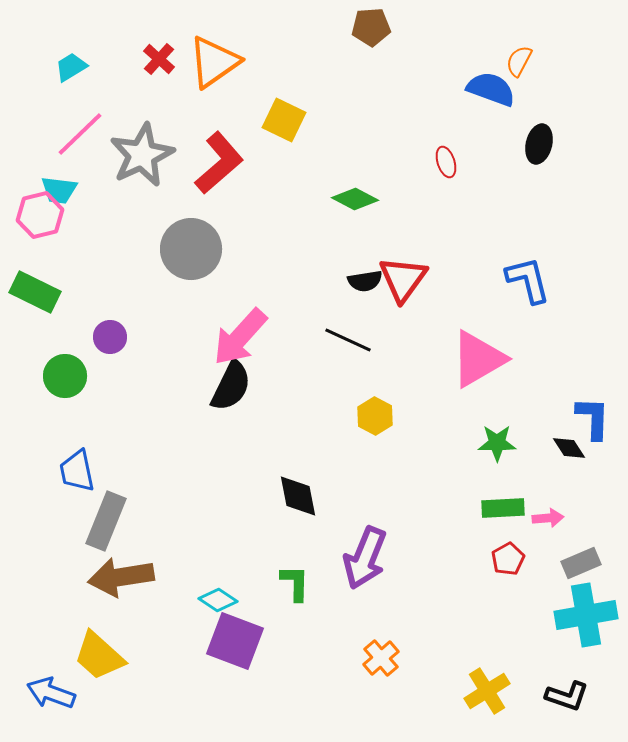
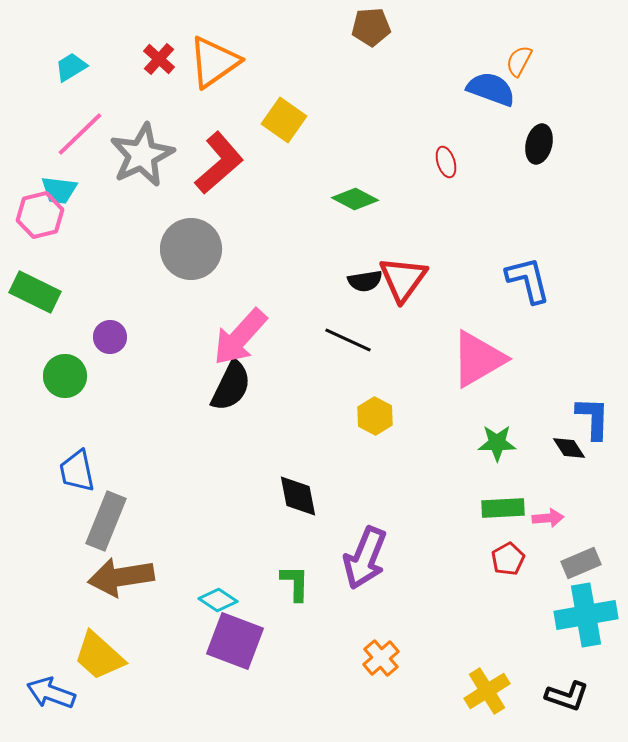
yellow square at (284, 120): rotated 9 degrees clockwise
